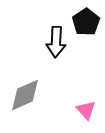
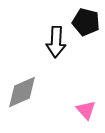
black pentagon: rotated 24 degrees counterclockwise
gray diamond: moved 3 px left, 3 px up
